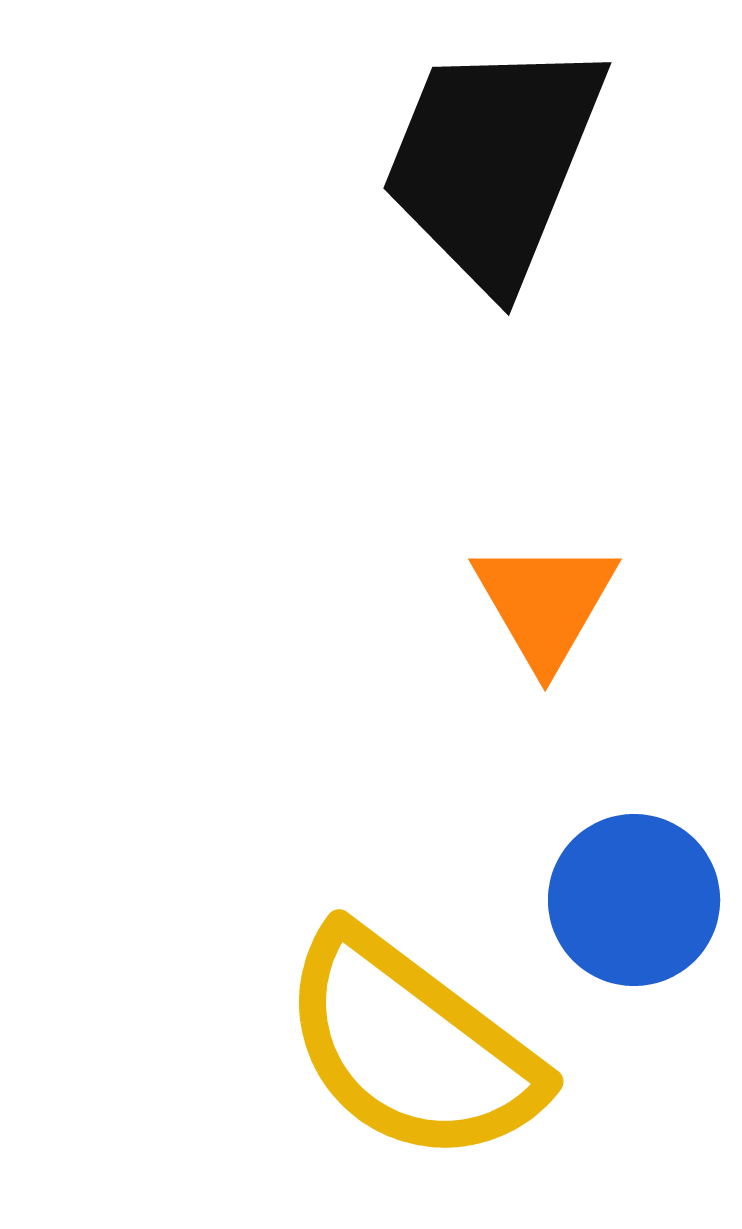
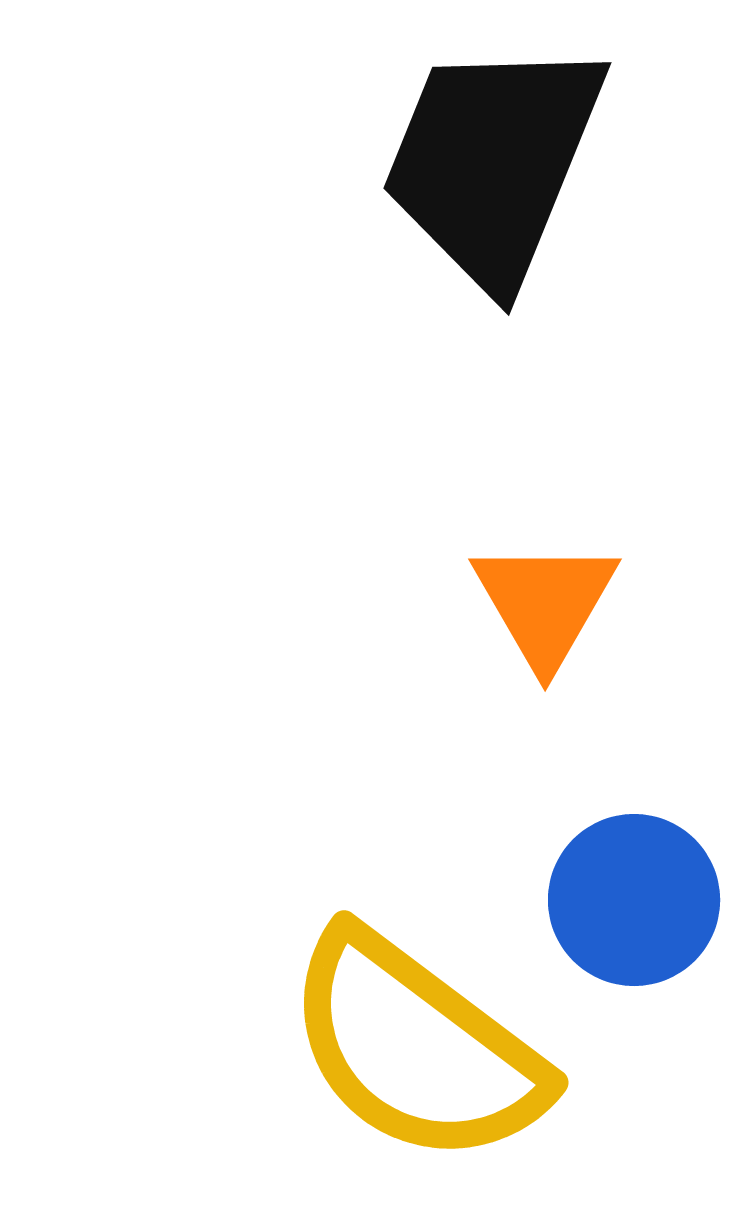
yellow semicircle: moved 5 px right, 1 px down
